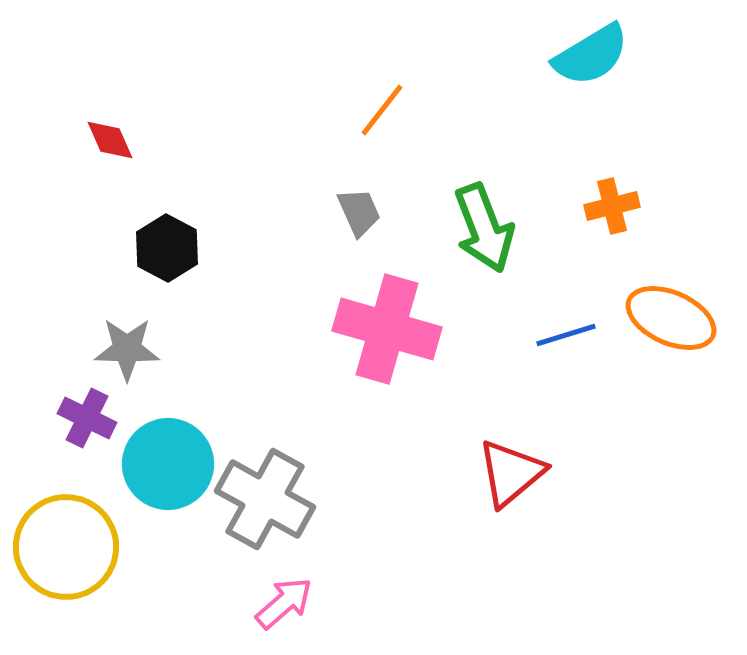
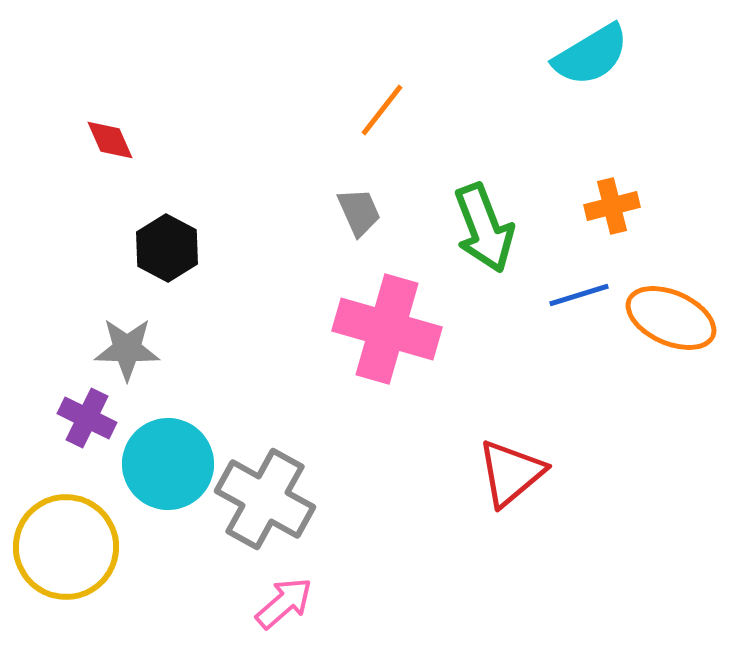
blue line: moved 13 px right, 40 px up
